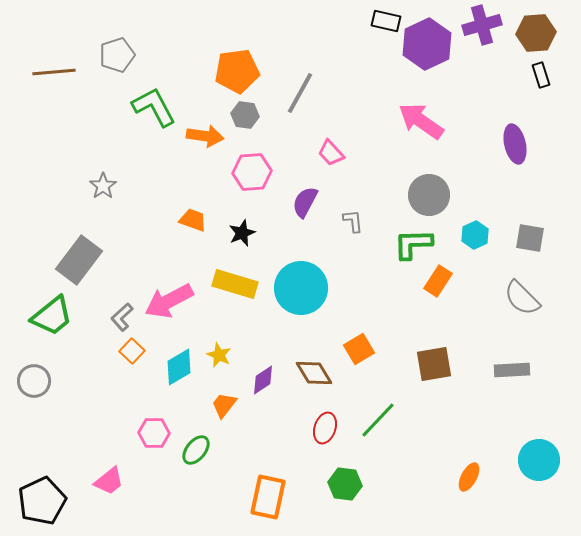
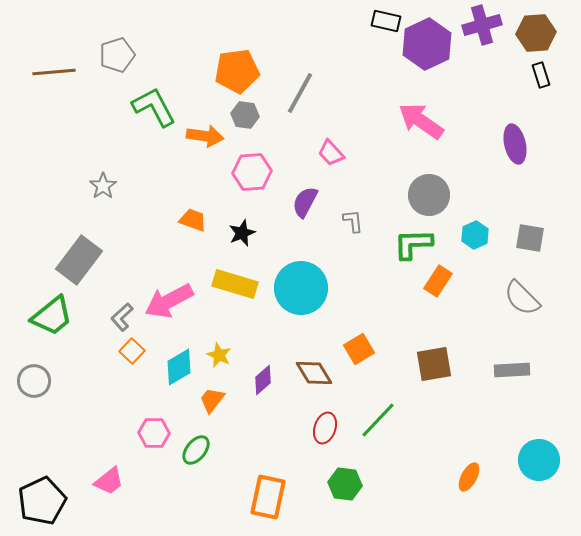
purple diamond at (263, 380): rotated 8 degrees counterclockwise
orange trapezoid at (224, 405): moved 12 px left, 5 px up
